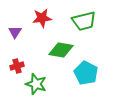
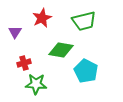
red star: rotated 18 degrees counterclockwise
red cross: moved 7 px right, 3 px up
cyan pentagon: moved 2 px up
green star: rotated 15 degrees counterclockwise
